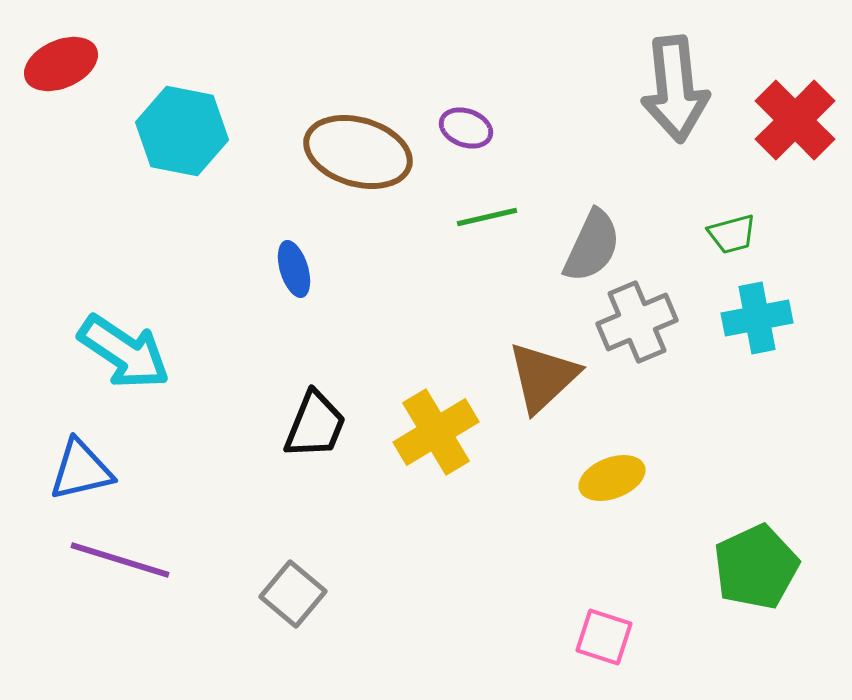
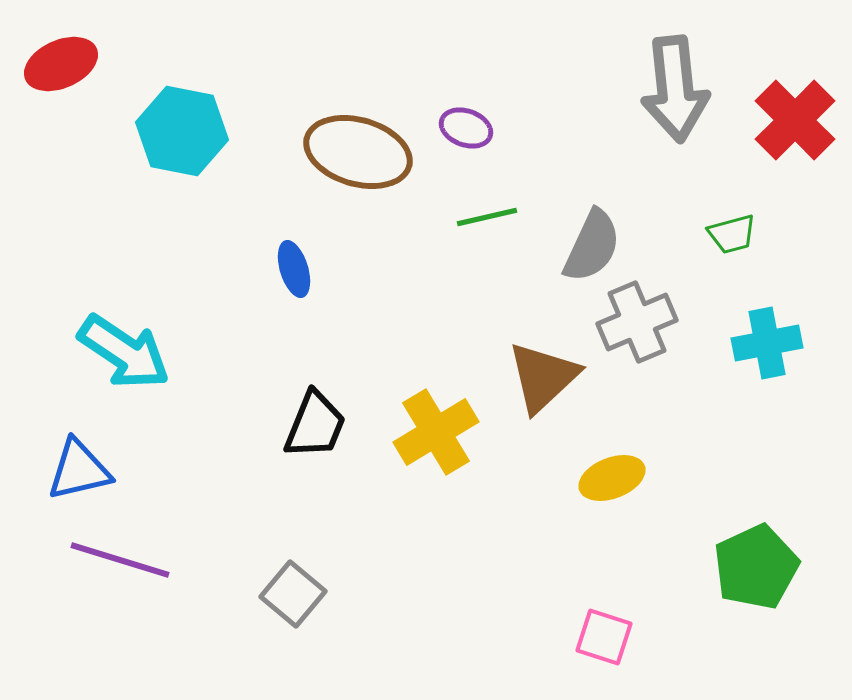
cyan cross: moved 10 px right, 25 px down
blue triangle: moved 2 px left
